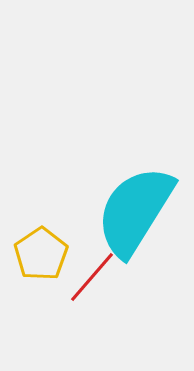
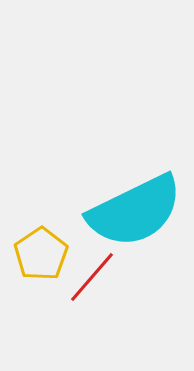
cyan semicircle: rotated 148 degrees counterclockwise
